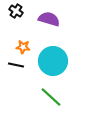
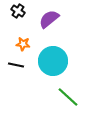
black cross: moved 2 px right
purple semicircle: rotated 55 degrees counterclockwise
orange star: moved 3 px up
green line: moved 17 px right
